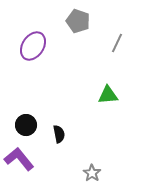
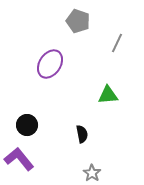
purple ellipse: moved 17 px right, 18 px down
black circle: moved 1 px right
black semicircle: moved 23 px right
